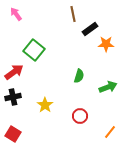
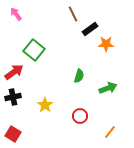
brown line: rotated 14 degrees counterclockwise
green arrow: moved 1 px down
